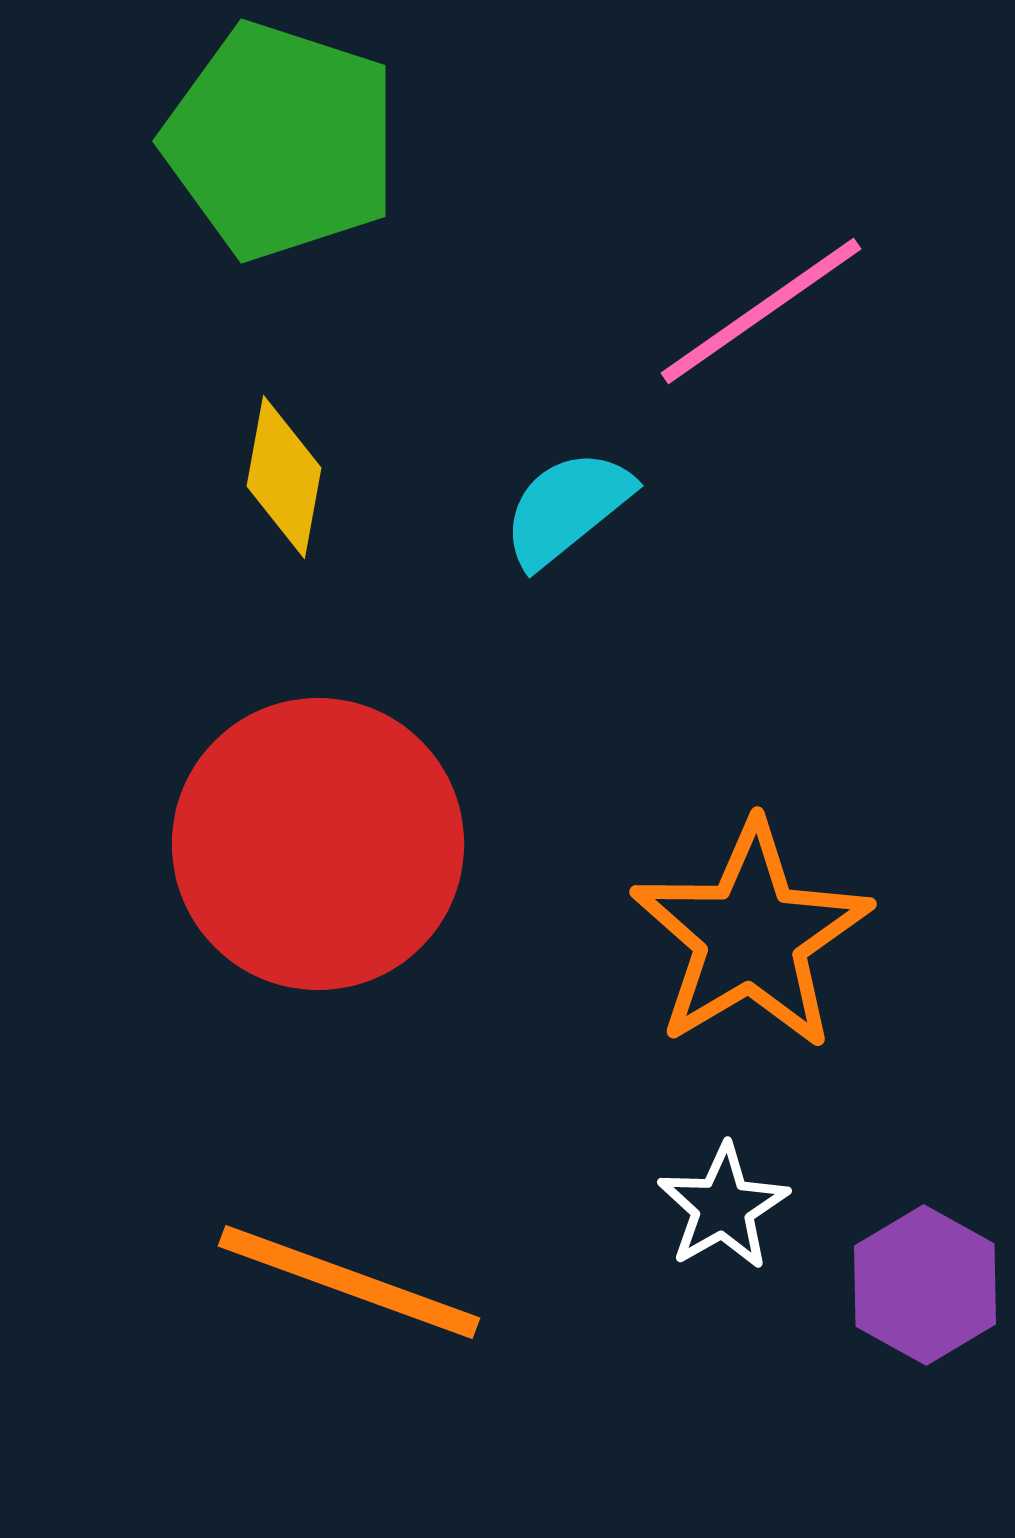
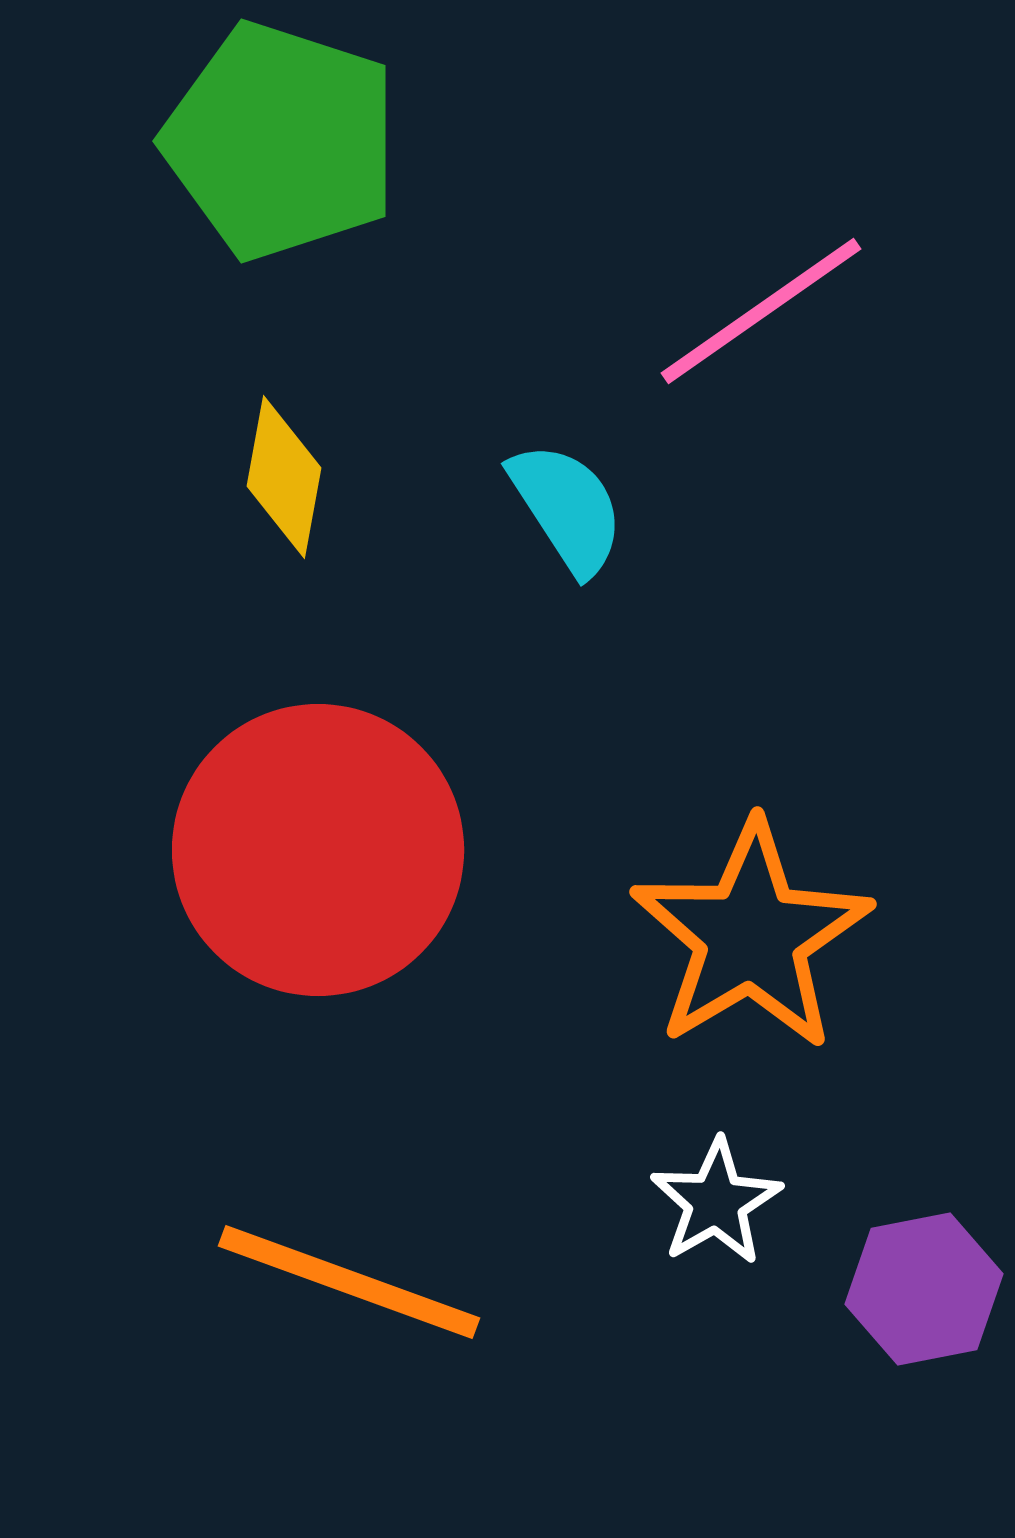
cyan semicircle: rotated 96 degrees clockwise
red circle: moved 6 px down
white star: moved 7 px left, 5 px up
purple hexagon: moved 1 px left, 4 px down; rotated 20 degrees clockwise
